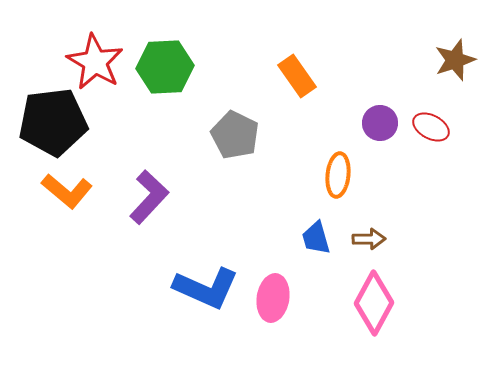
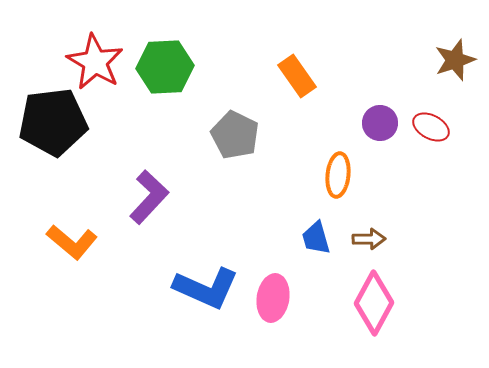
orange L-shape: moved 5 px right, 51 px down
